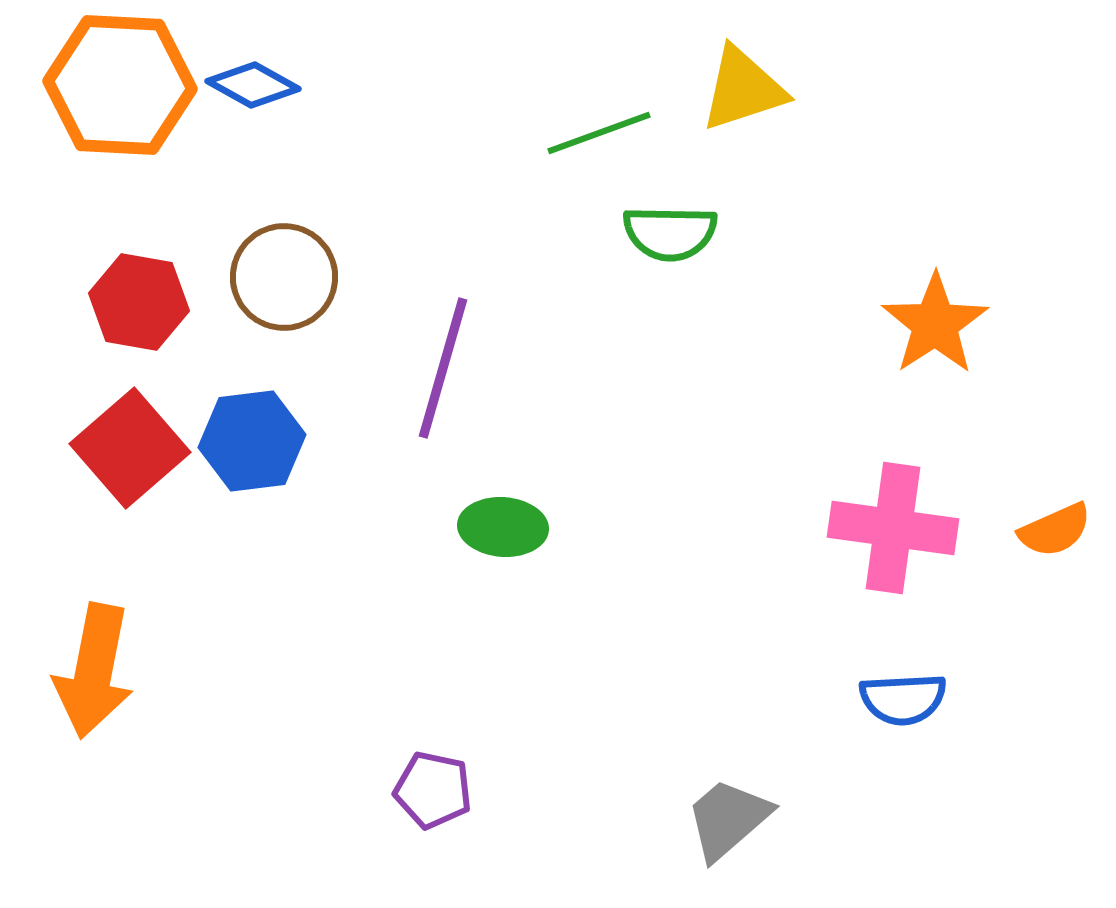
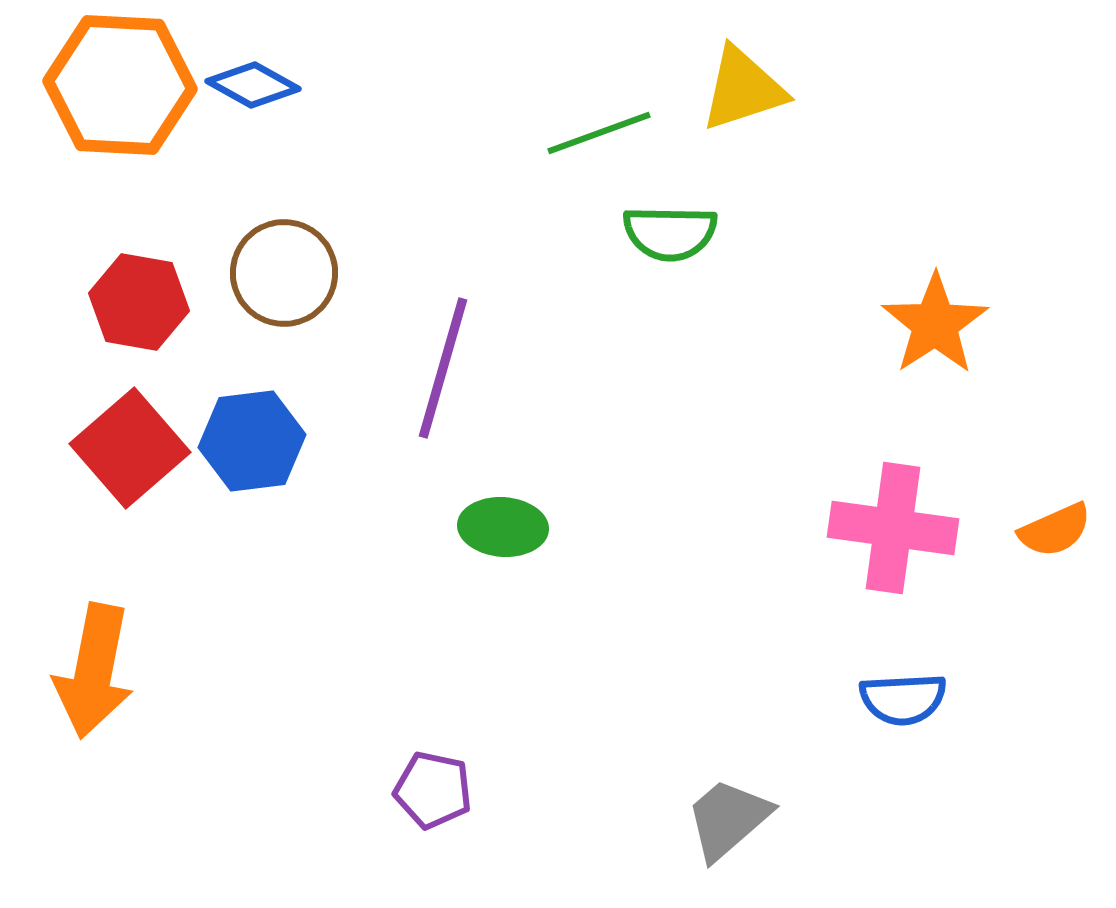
brown circle: moved 4 px up
